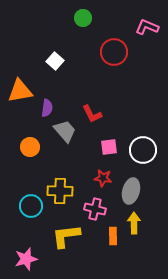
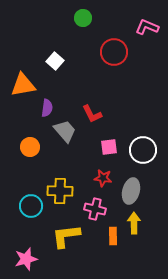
orange triangle: moved 3 px right, 6 px up
